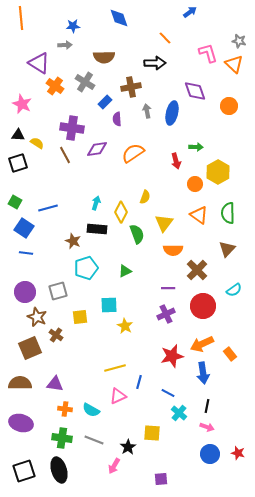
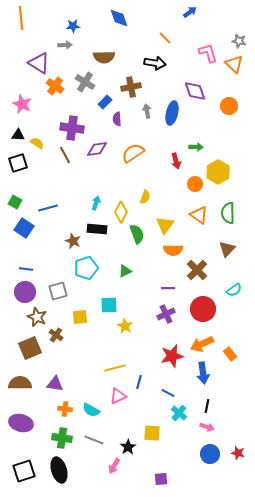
black arrow at (155, 63): rotated 10 degrees clockwise
yellow triangle at (164, 223): moved 1 px right, 2 px down
blue line at (26, 253): moved 16 px down
red circle at (203, 306): moved 3 px down
